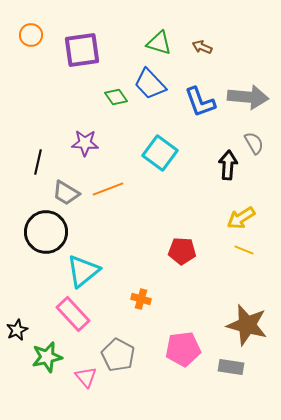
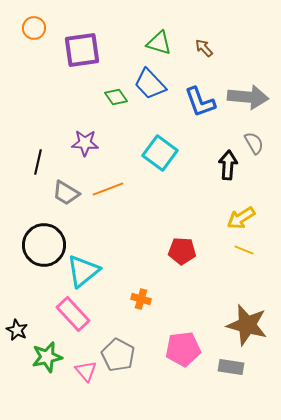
orange circle: moved 3 px right, 7 px up
brown arrow: moved 2 px right, 1 px down; rotated 24 degrees clockwise
black circle: moved 2 px left, 13 px down
black star: rotated 20 degrees counterclockwise
pink triangle: moved 6 px up
